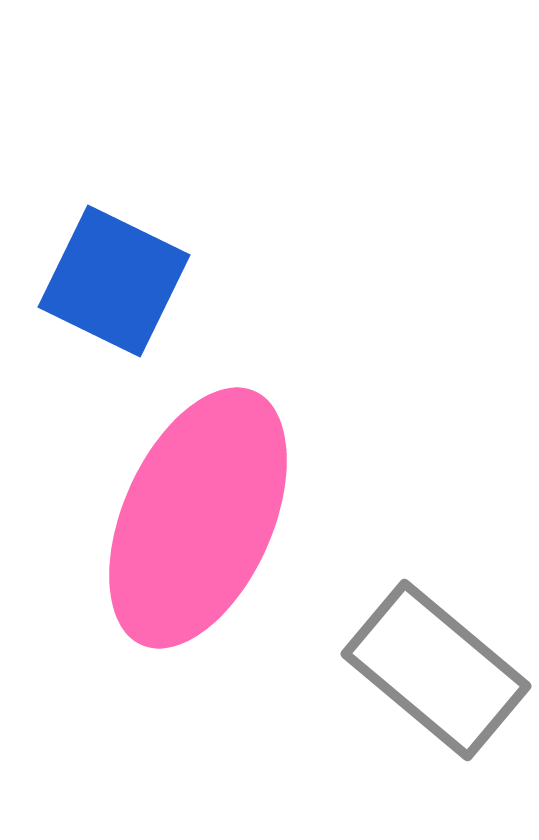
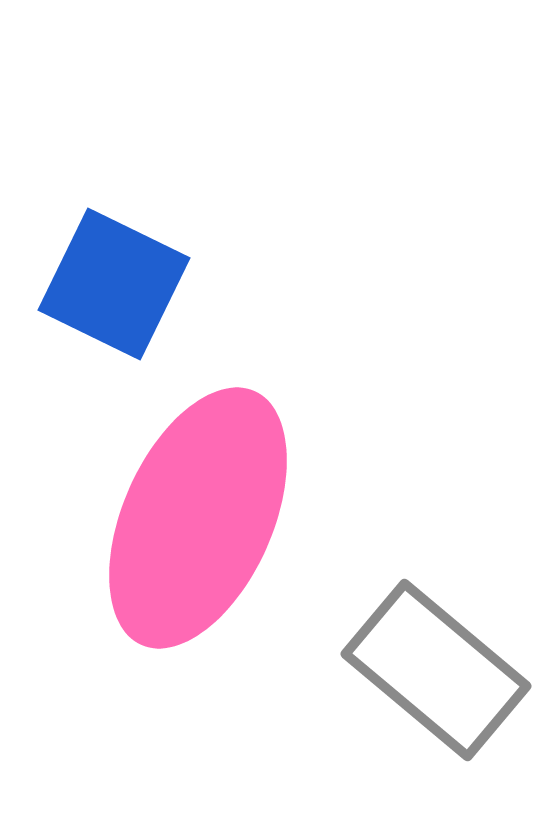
blue square: moved 3 px down
